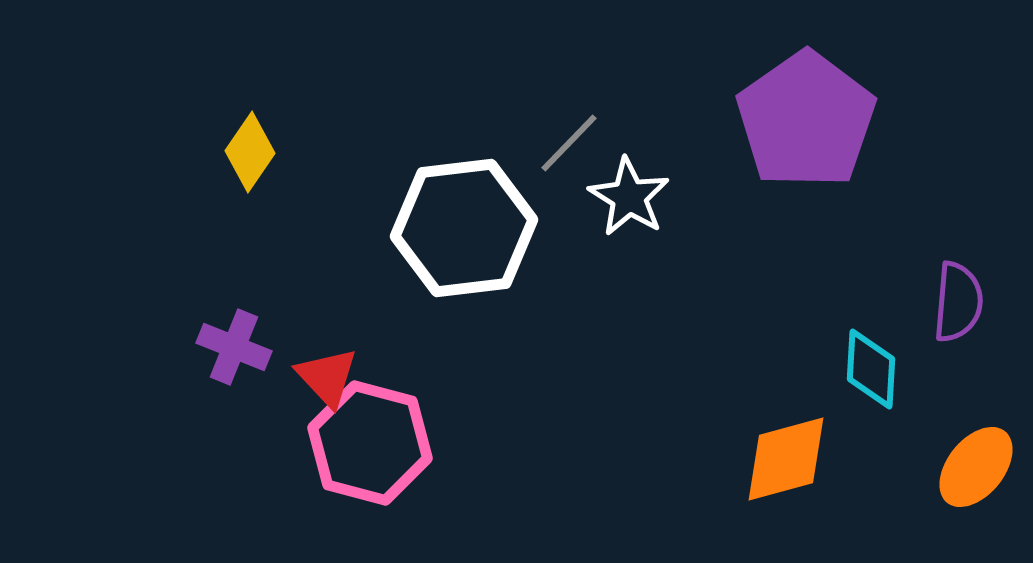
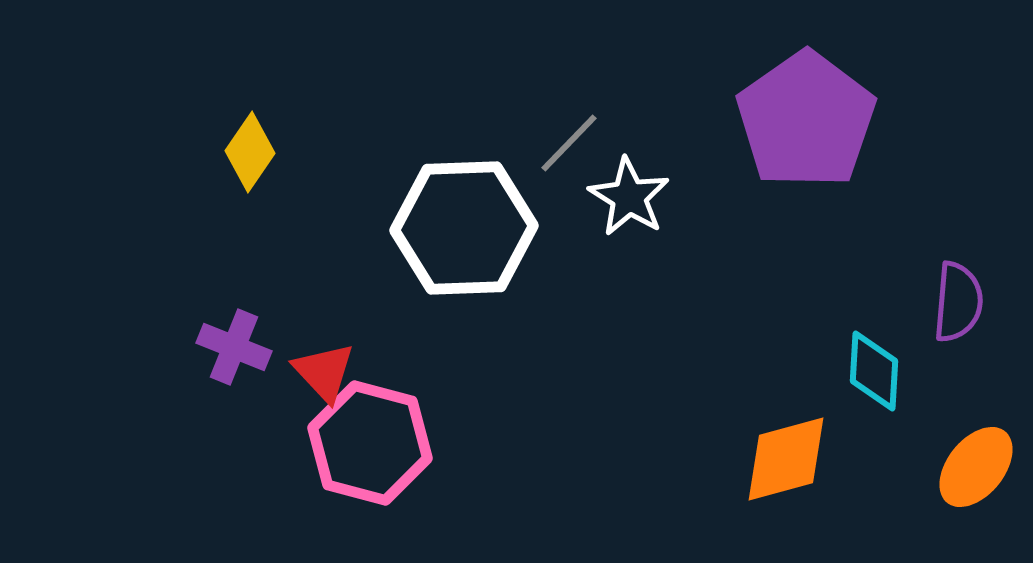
white hexagon: rotated 5 degrees clockwise
cyan diamond: moved 3 px right, 2 px down
red triangle: moved 3 px left, 5 px up
